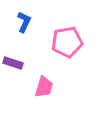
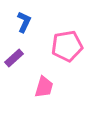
pink pentagon: moved 4 px down
purple rectangle: moved 1 px right, 5 px up; rotated 60 degrees counterclockwise
